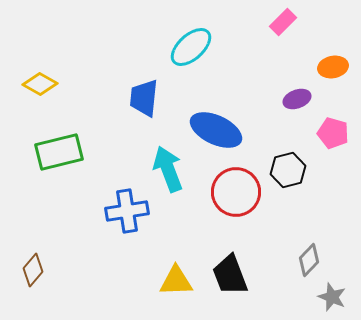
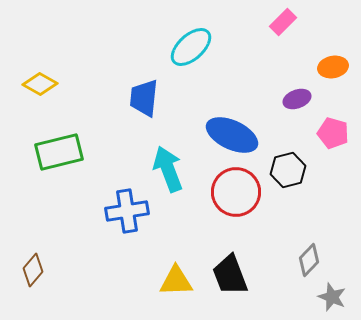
blue ellipse: moved 16 px right, 5 px down
